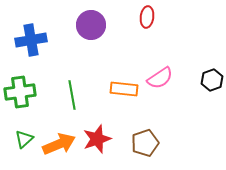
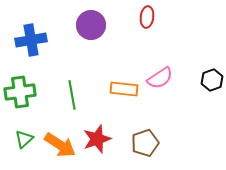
orange arrow: moved 1 px right, 1 px down; rotated 56 degrees clockwise
